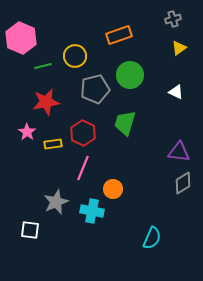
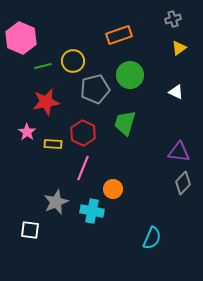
yellow circle: moved 2 px left, 5 px down
yellow rectangle: rotated 12 degrees clockwise
gray diamond: rotated 15 degrees counterclockwise
